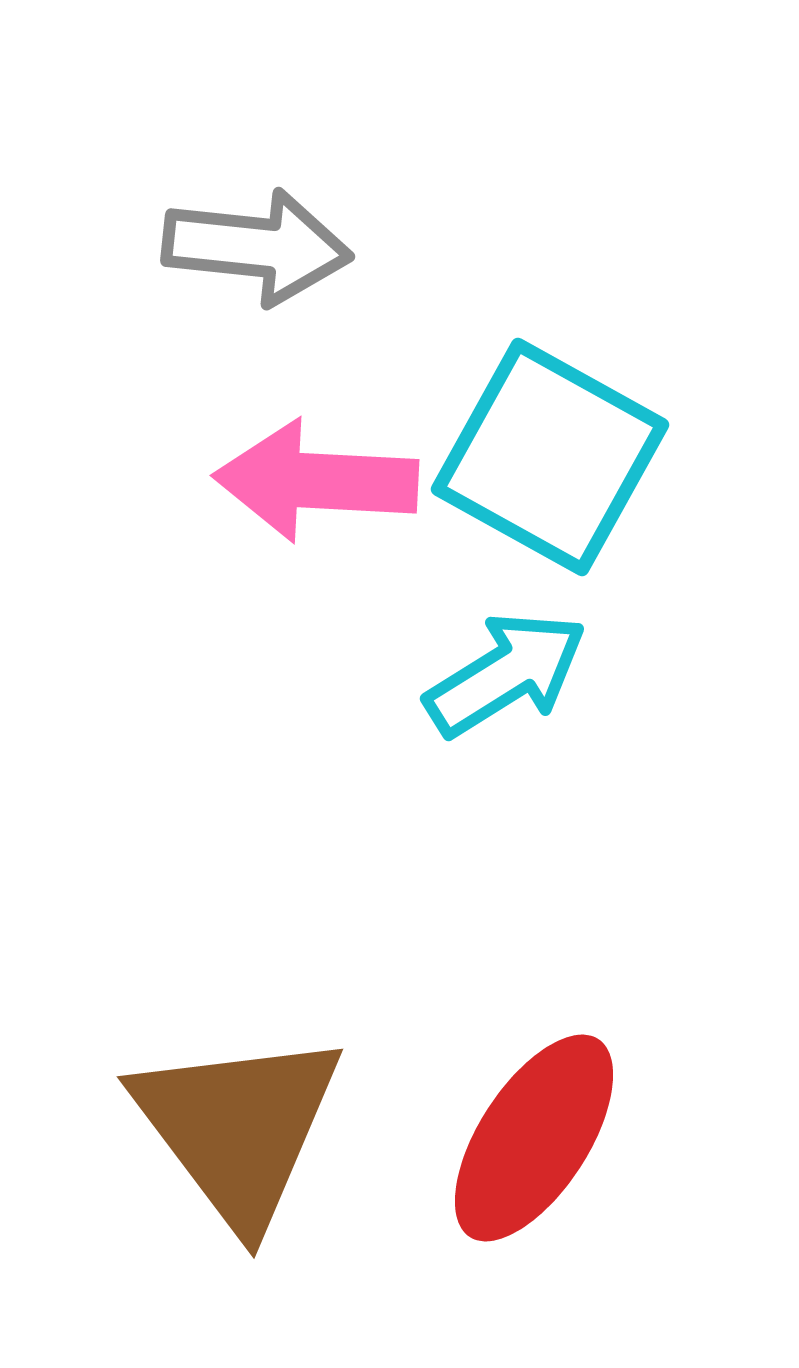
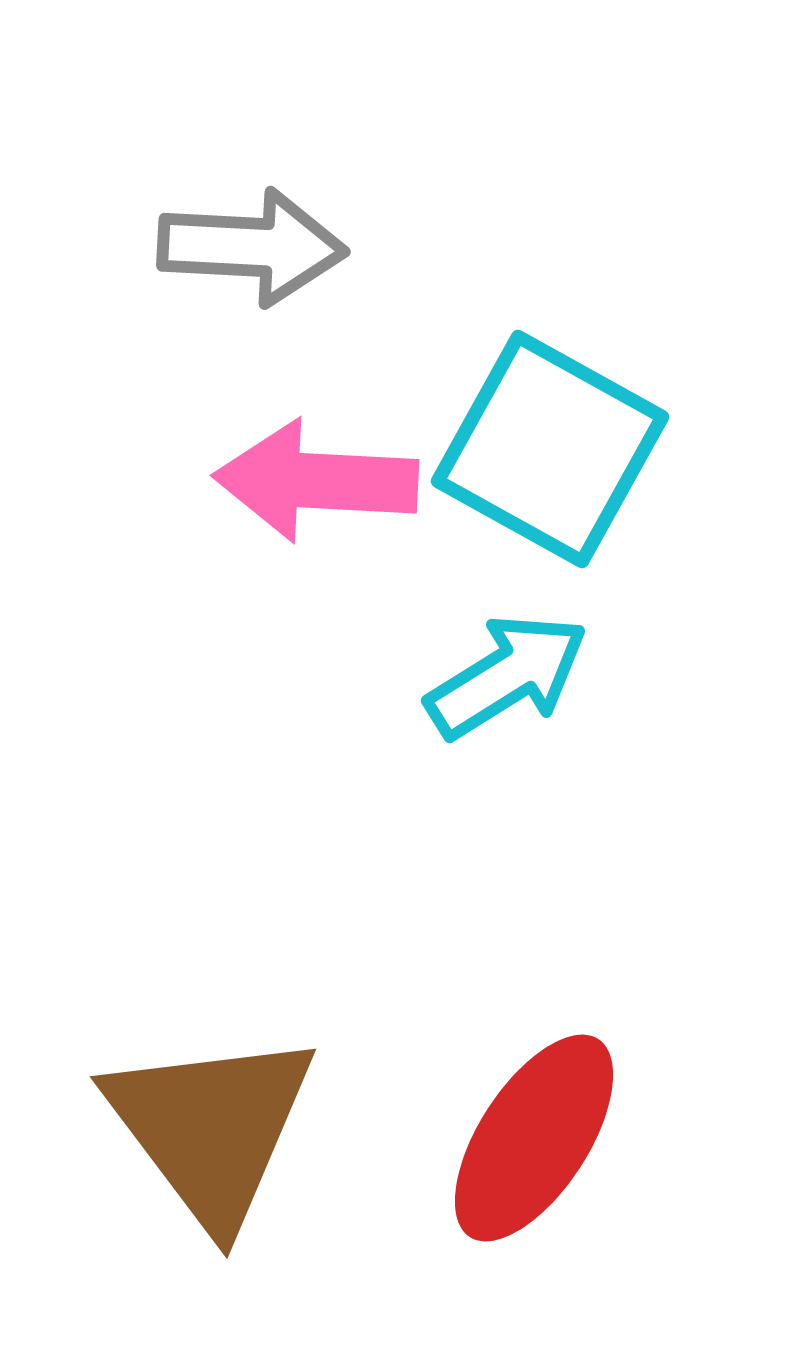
gray arrow: moved 5 px left; rotated 3 degrees counterclockwise
cyan square: moved 8 px up
cyan arrow: moved 1 px right, 2 px down
brown triangle: moved 27 px left
